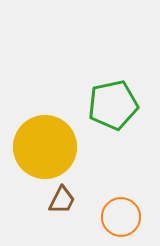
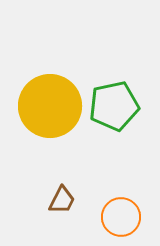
green pentagon: moved 1 px right, 1 px down
yellow circle: moved 5 px right, 41 px up
